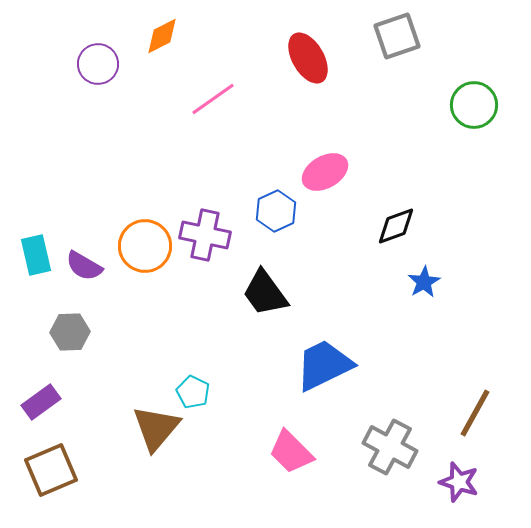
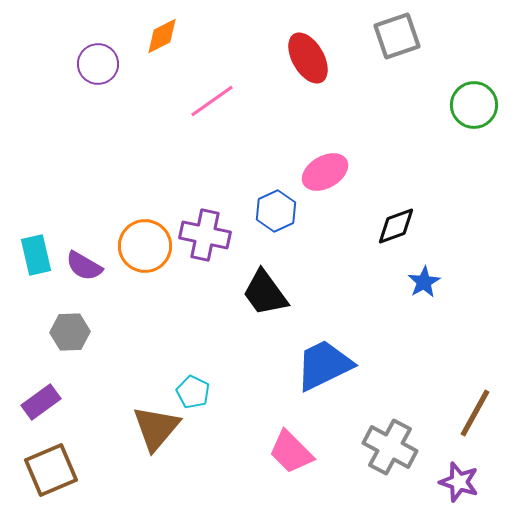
pink line: moved 1 px left, 2 px down
